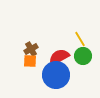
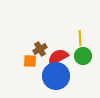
yellow line: moved 1 px up; rotated 28 degrees clockwise
brown cross: moved 9 px right
red semicircle: moved 1 px left
blue circle: moved 1 px down
